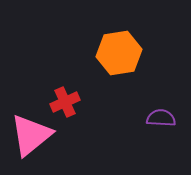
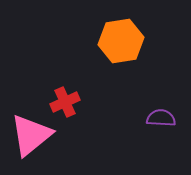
orange hexagon: moved 2 px right, 12 px up
